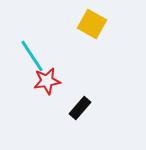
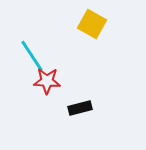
red star: rotated 12 degrees clockwise
black rectangle: rotated 35 degrees clockwise
